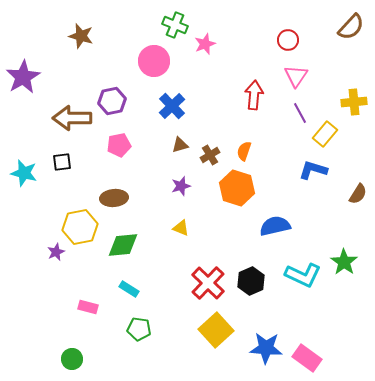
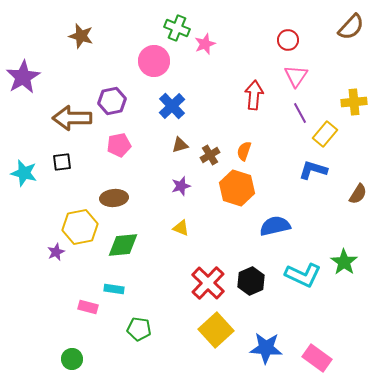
green cross at (175, 25): moved 2 px right, 3 px down
cyan rectangle at (129, 289): moved 15 px left; rotated 24 degrees counterclockwise
pink rectangle at (307, 358): moved 10 px right
